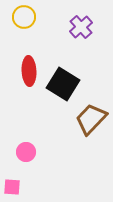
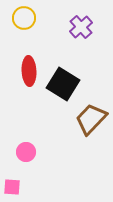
yellow circle: moved 1 px down
